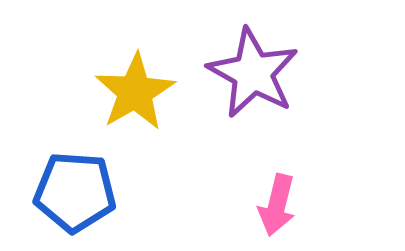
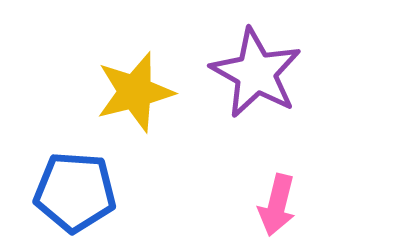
purple star: moved 3 px right
yellow star: rotated 16 degrees clockwise
